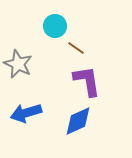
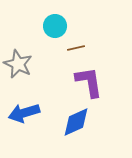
brown line: rotated 48 degrees counterclockwise
purple L-shape: moved 2 px right, 1 px down
blue arrow: moved 2 px left
blue diamond: moved 2 px left, 1 px down
